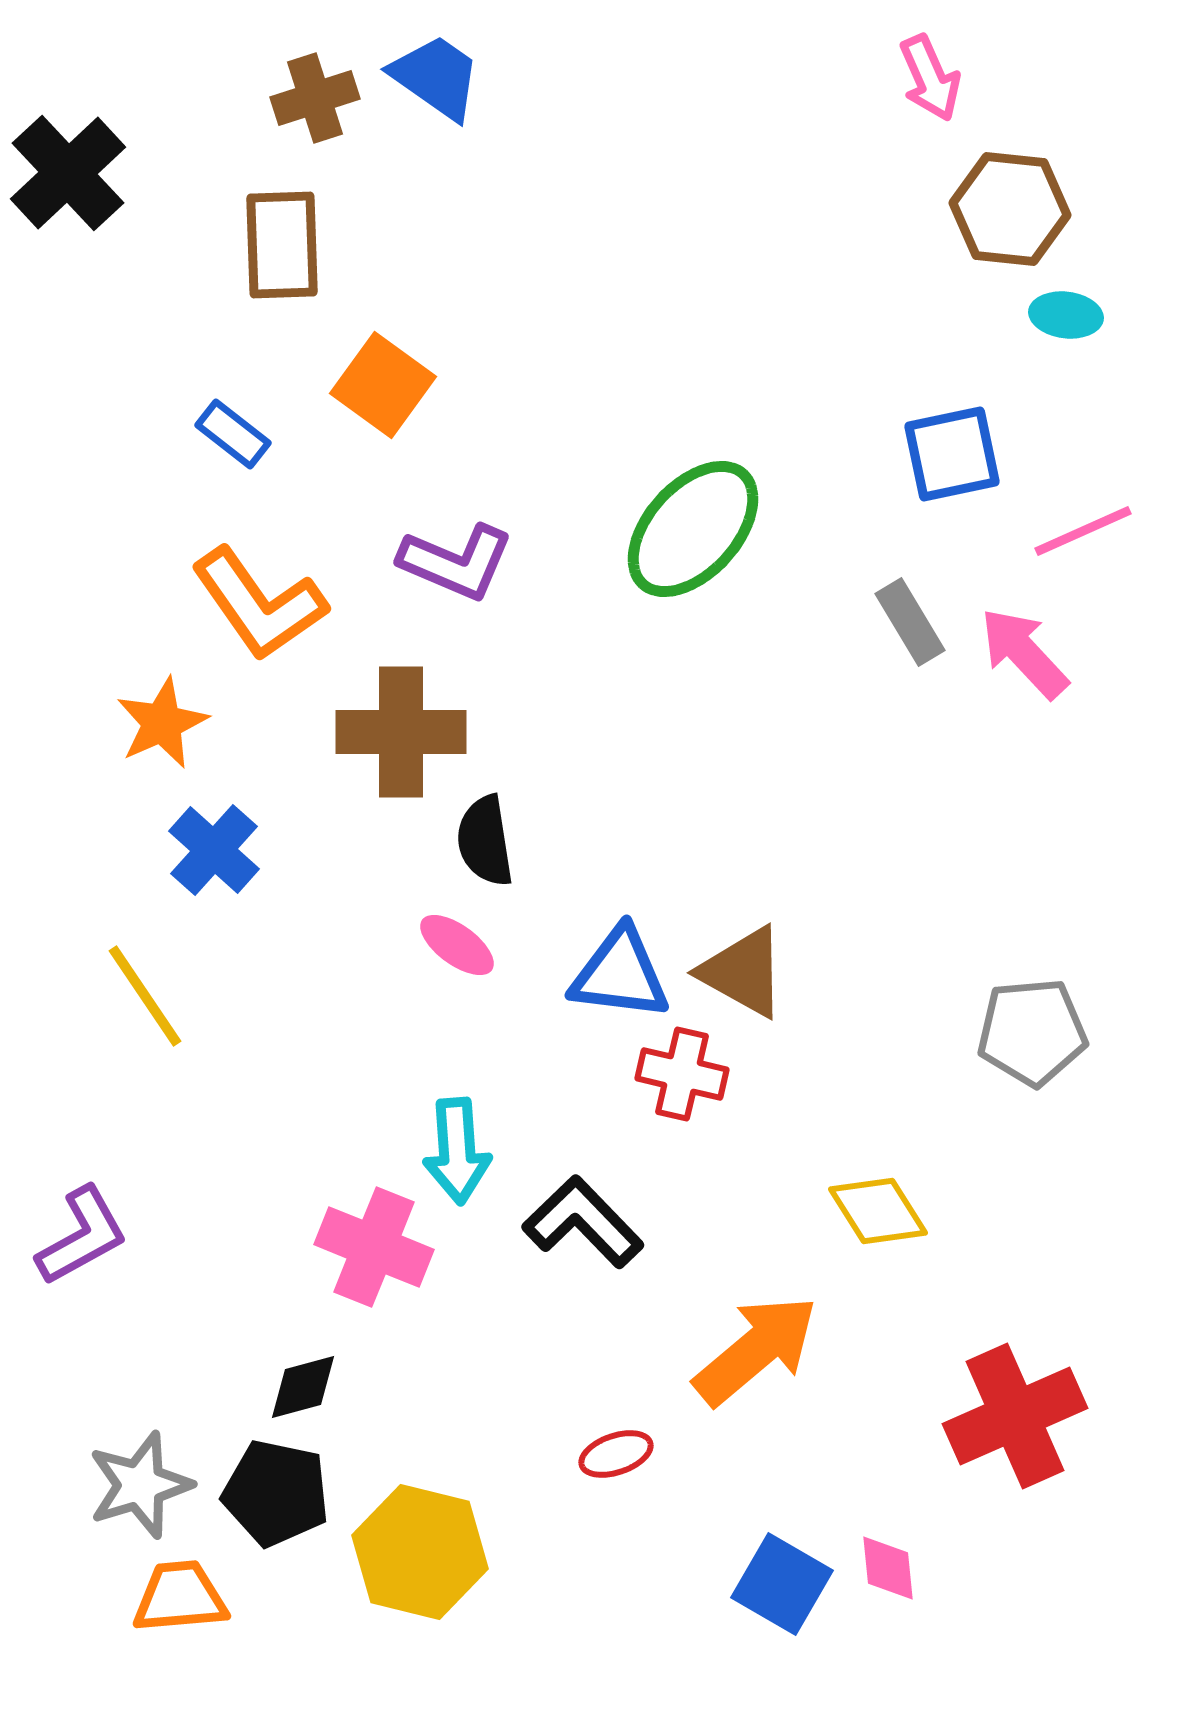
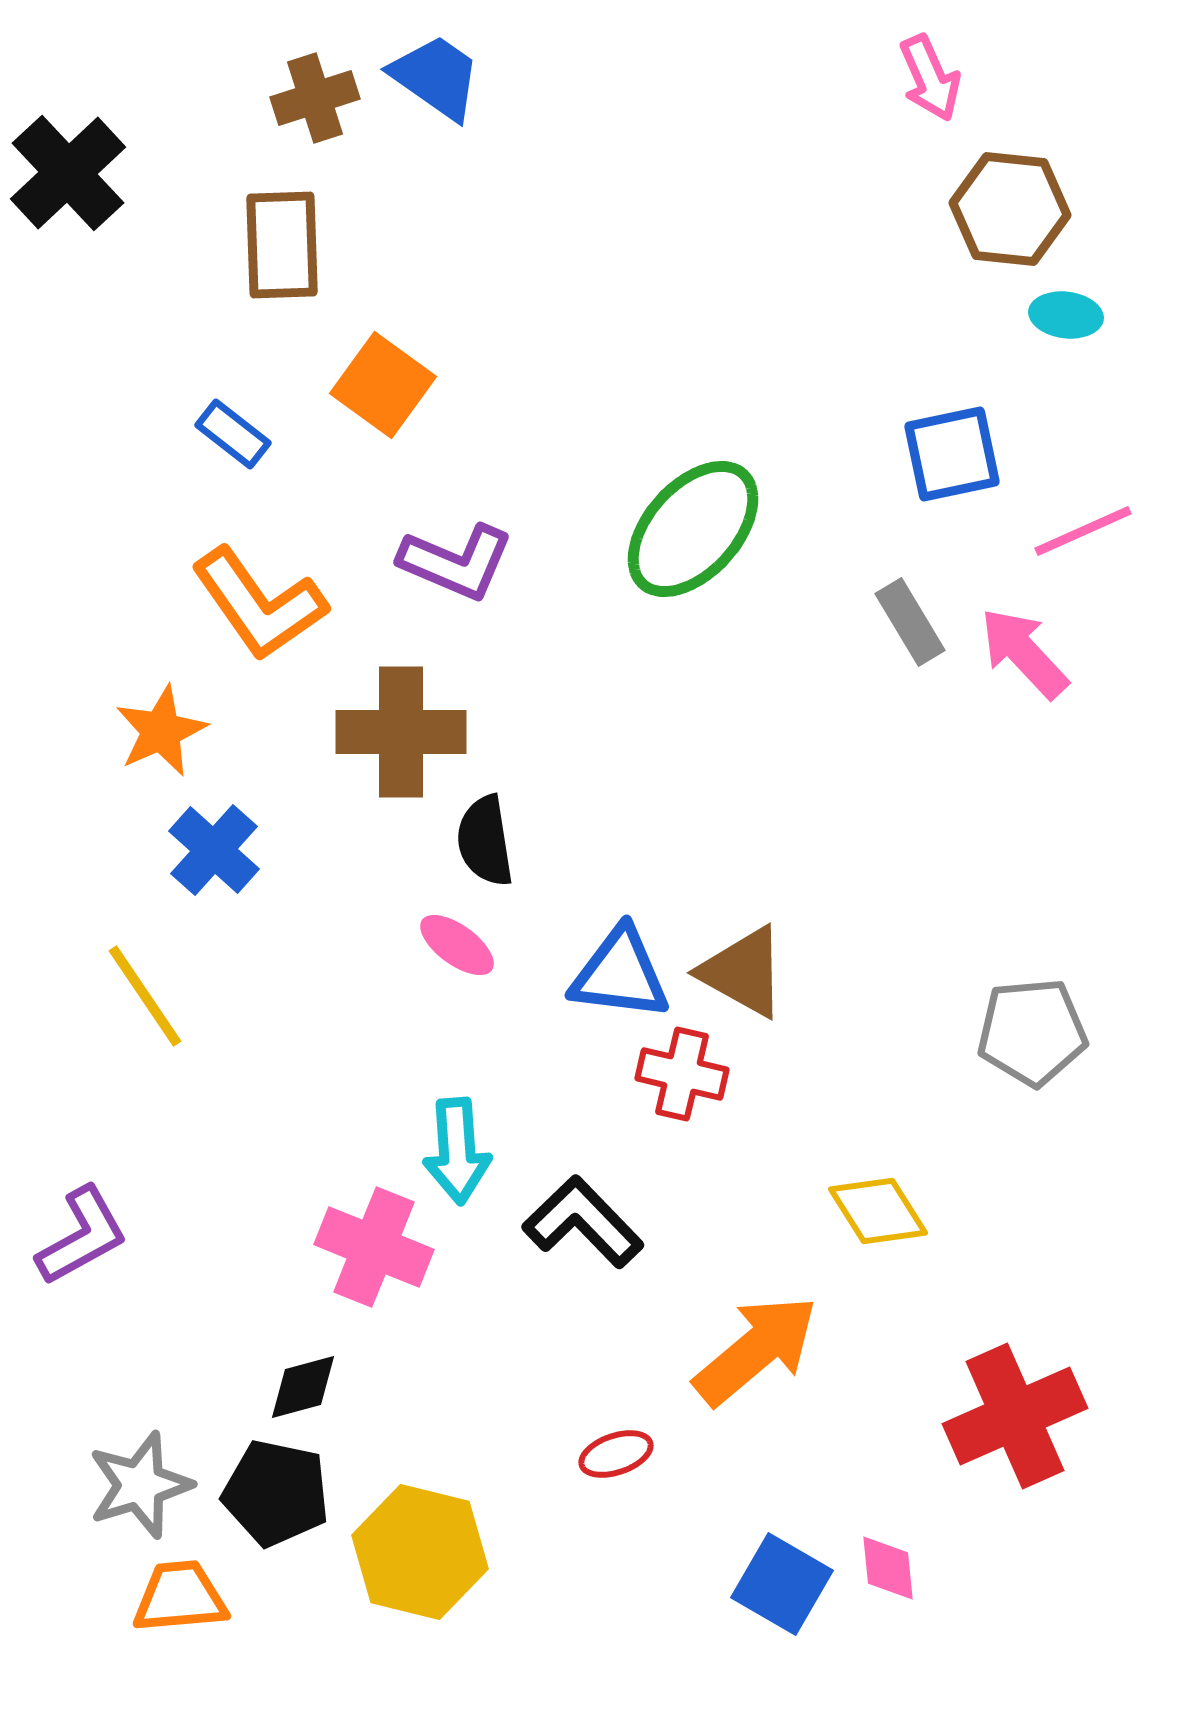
orange star at (162, 723): moved 1 px left, 8 px down
